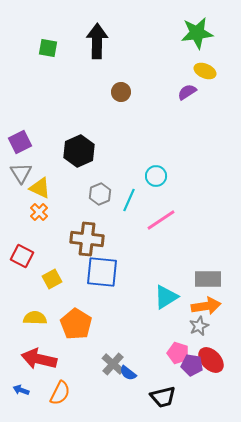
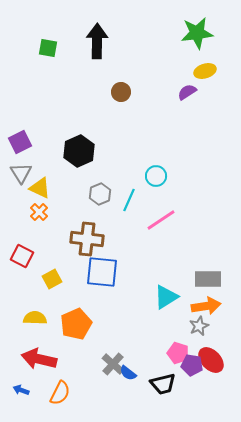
yellow ellipse: rotated 40 degrees counterclockwise
orange pentagon: rotated 16 degrees clockwise
black trapezoid: moved 13 px up
